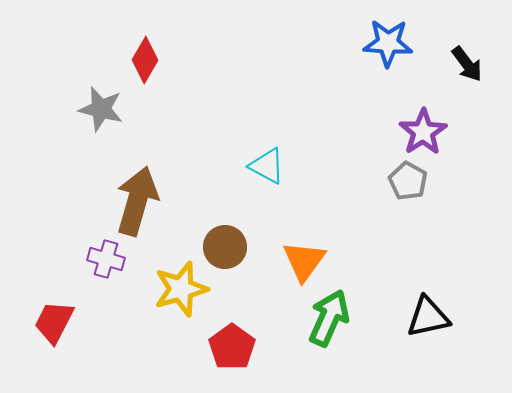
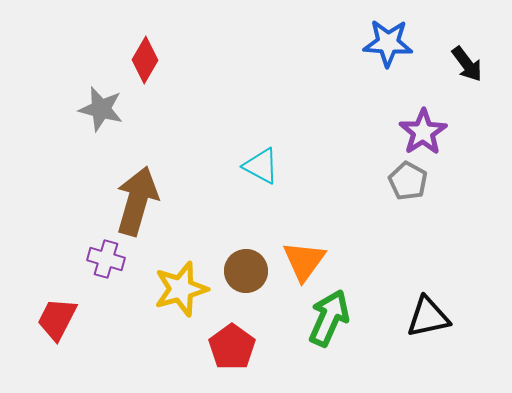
cyan triangle: moved 6 px left
brown circle: moved 21 px right, 24 px down
red trapezoid: moved 3 px right, 3 px up
